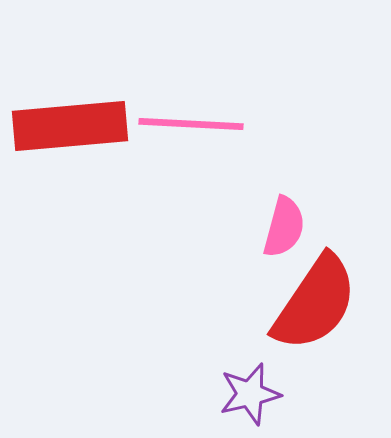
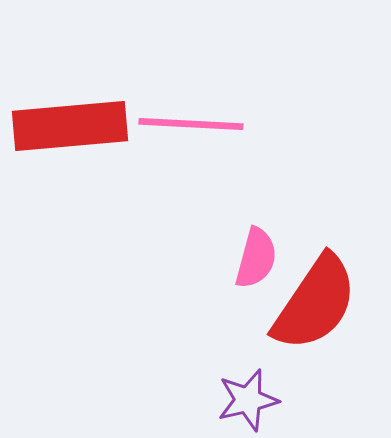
pink semicircle: moved 28 px left, 31 px down
purple star: moved 2 px left, 6 px down
